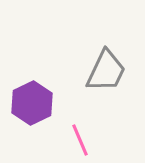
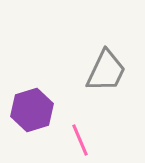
purple hexagon: moved 7 px down; rotated 9 degrees clockwise
